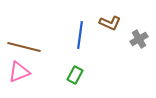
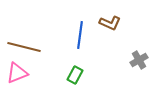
gray cross: moved 21 px down
pink triangle: moved 2 px left, 1 px down
